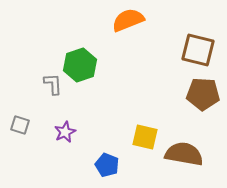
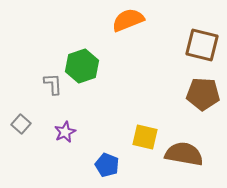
brown square: moved 4 px right, 5 px up
green hexagon: moved 2 px right, 1 px down
gray square: moved 1 px right, 1 px up; rotated 24 degrees clockwise
